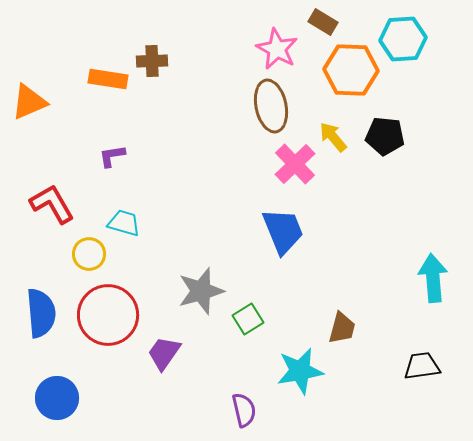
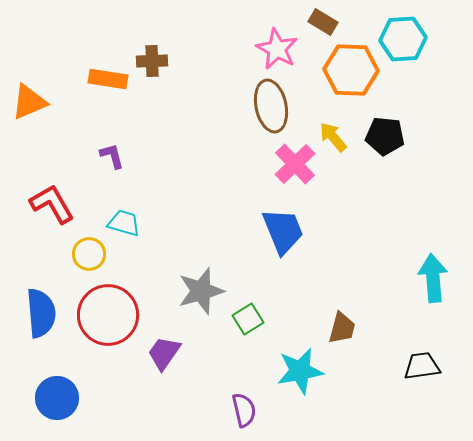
purple L-shape: rotated 84 degrees clockwise
